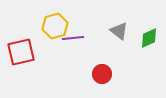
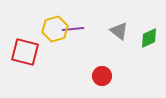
yellow hexagon: moved 3 px down
purple line: moved 9 px up
red square: moved 4 px right; rotated 28 degrees clockwise
red circle: moved 2 px down
